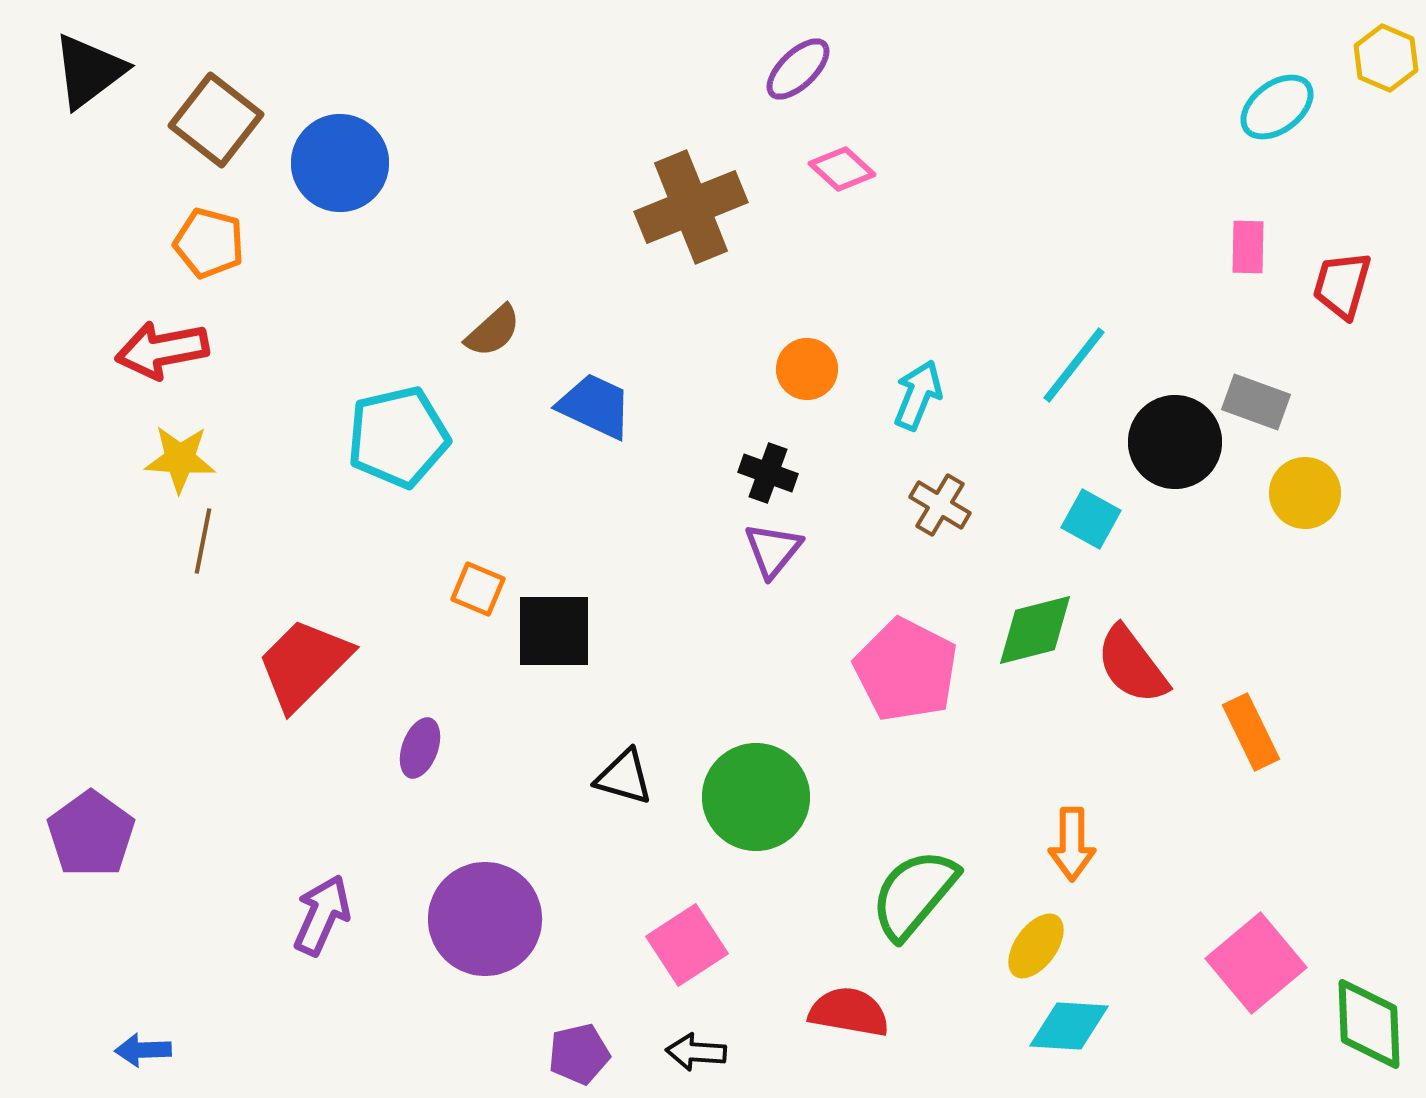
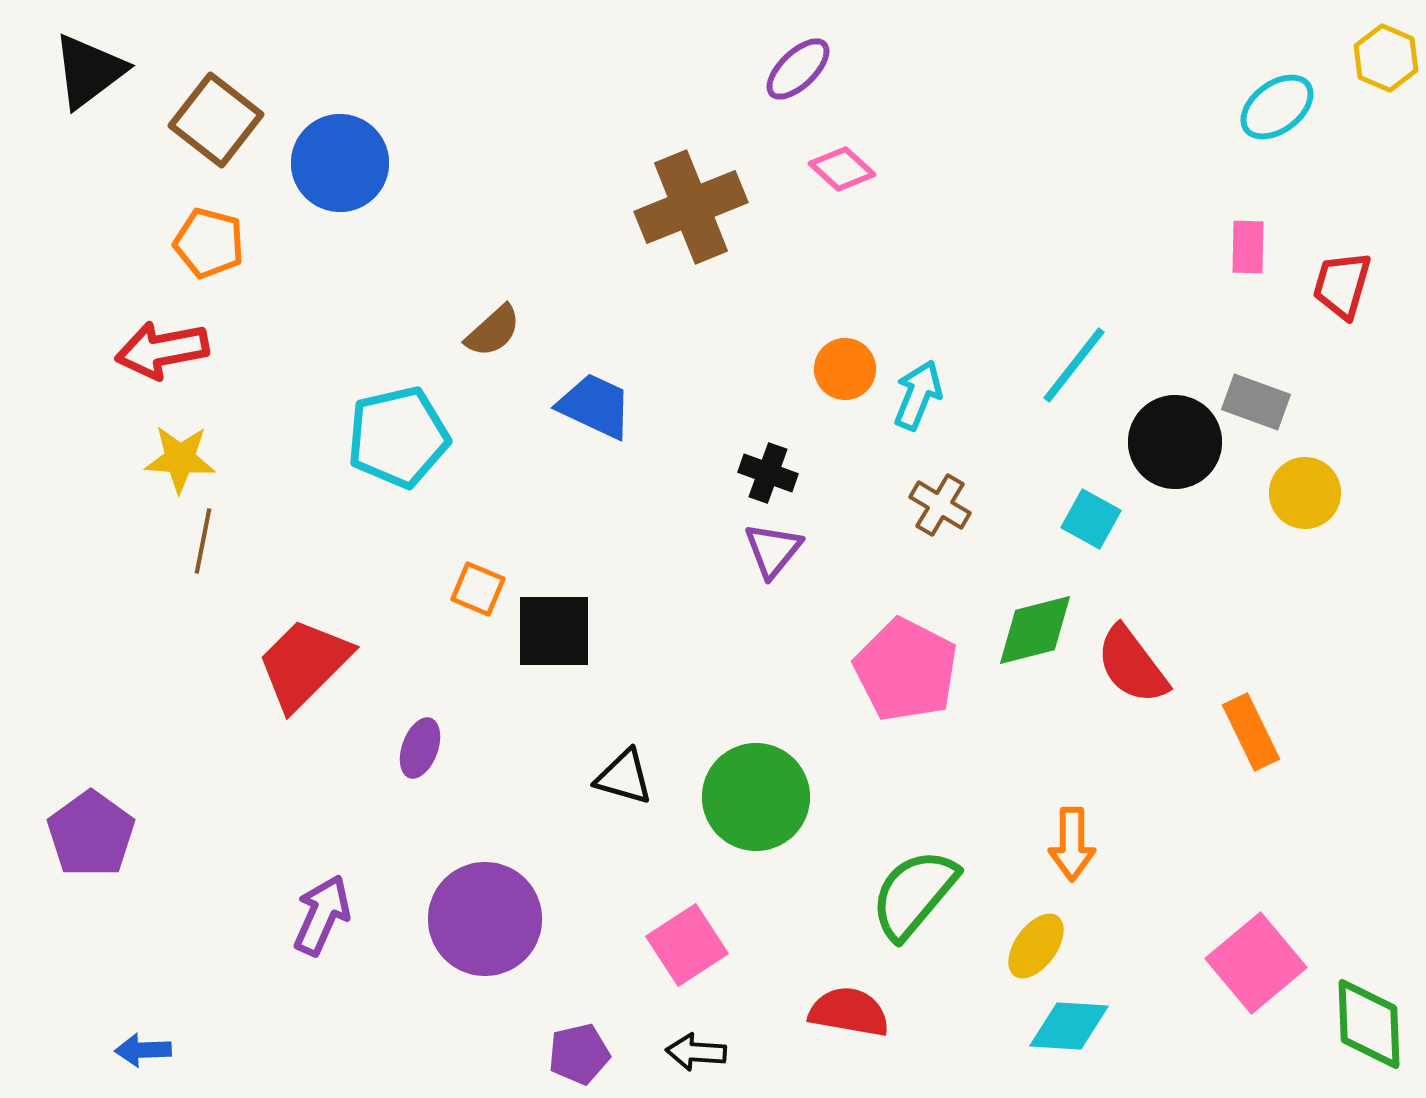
orange circle at (807, 369): moved 38 px right
